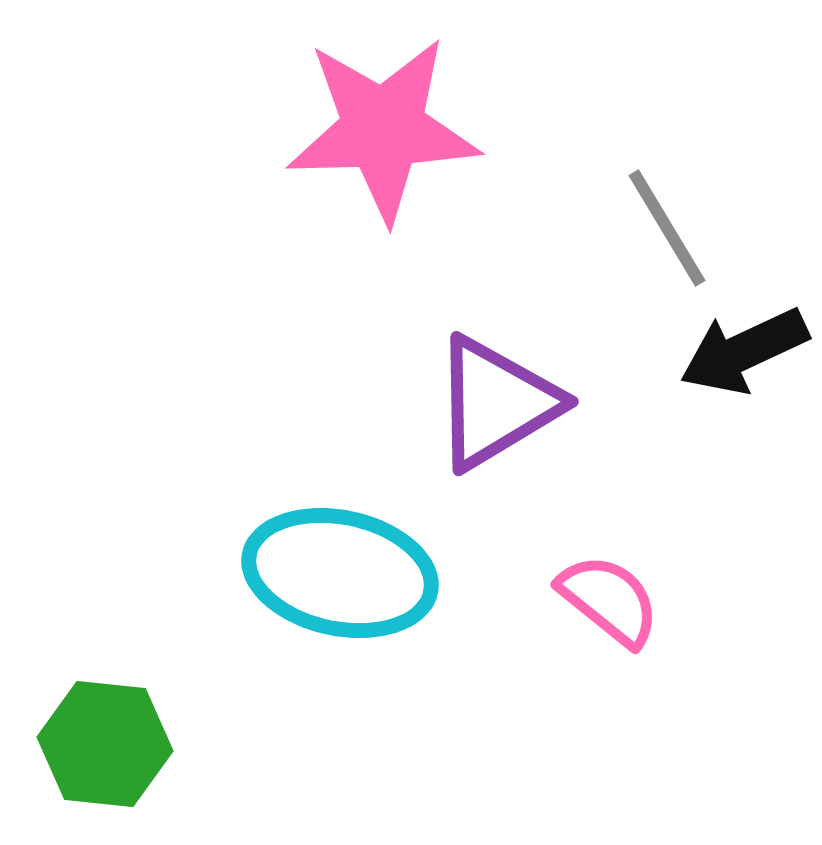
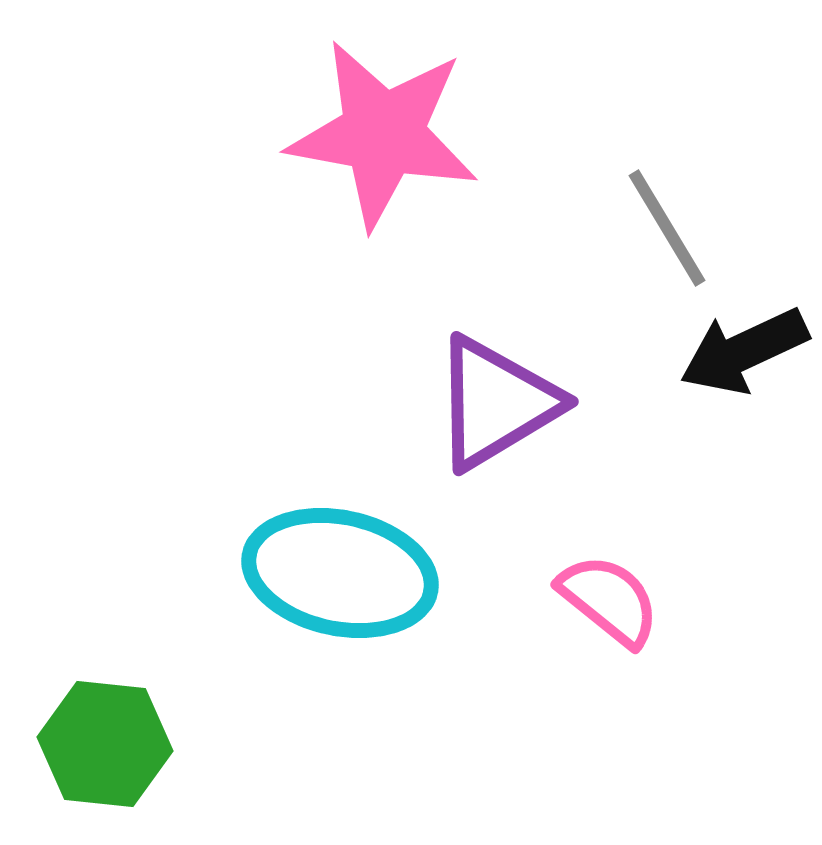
pink star: moved 5 px down; rotated 12 degrees clockwise
